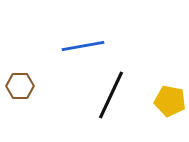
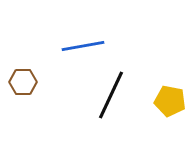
brown hexagon: moved 3 px right, 4 px up
